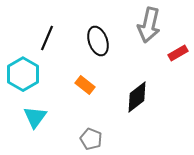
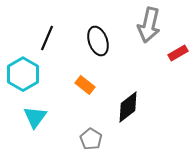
black diamond: moved 9 px left, 10 px down
gray pentagon: rotated 10 degrees clockwise
